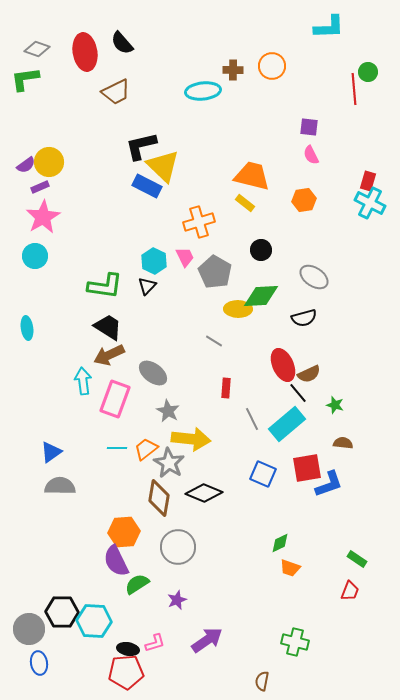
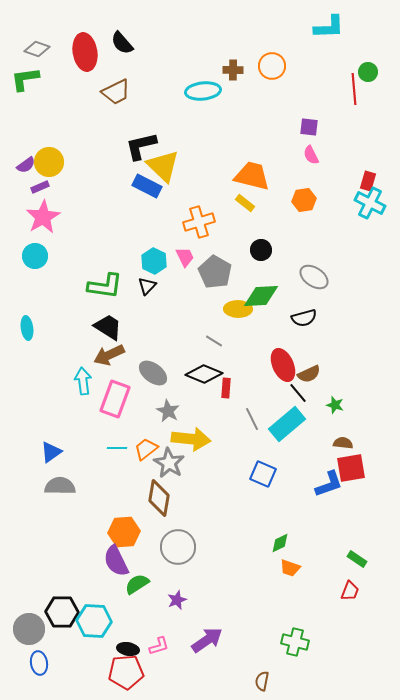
red square at (307, 468): moved 44 px right
black diamond at (204, 493): moved 119 px up
pink L-shape at (155, 643): moved 4 px right, 3 px down
